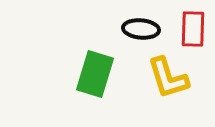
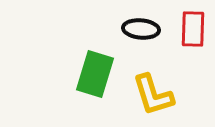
yellow L-shape: moved 15 px left, 17 px down
